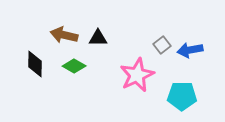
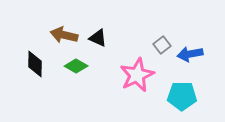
black triangle: rotated 24 degrees clockwise
blue arrow: moved 4 px down
green diamond: moved 2 px right
